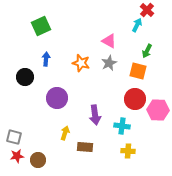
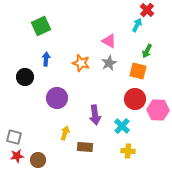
cyan cross: rotated 35 degrees clockwise
